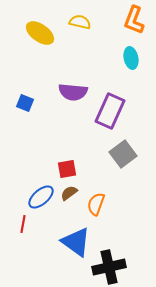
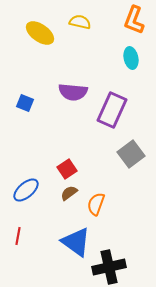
purple rectangle: moved 2 px right, 1 px up
gray square: moved 8 px right
red square: rotated 24 degrees counterclockwise
blue ellipse: moved 15 px left, 7 px up
red line: moved 5 px left, 12 px down
